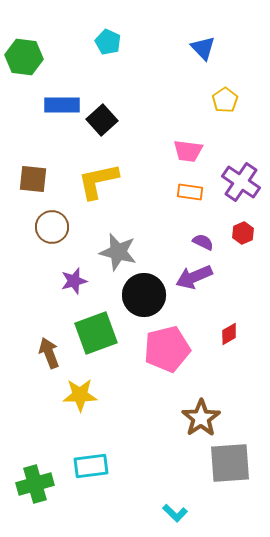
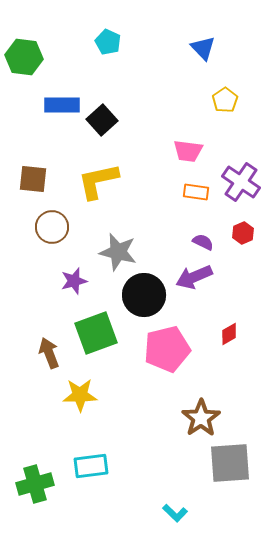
orange rectangle: moved 6 px right
